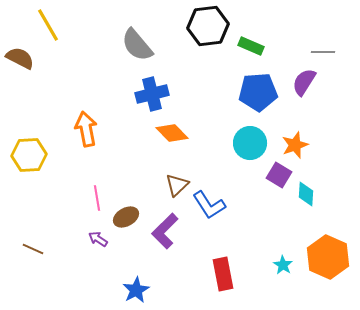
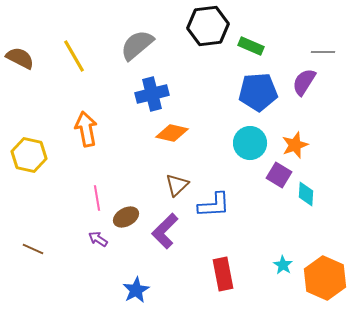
yellow line: moved 26 px right, 31 px down
gray semicircle: rotated 90 degrees clockwise
orange diamond: rotated 32 degrees counterclockwise
yellow hexagon: rotated 16 degrees clockwise
blue L-shape: moved 5 px right; rotated 60 degrees counterclockwise
orange hexagon: moved 3 px left, 21 px down
